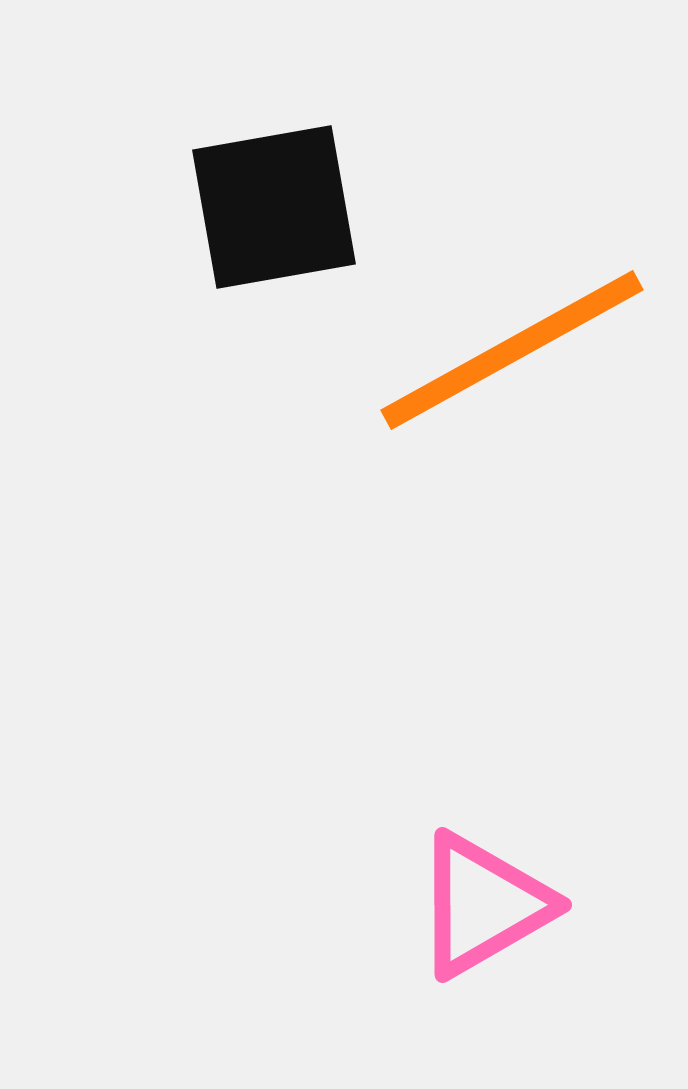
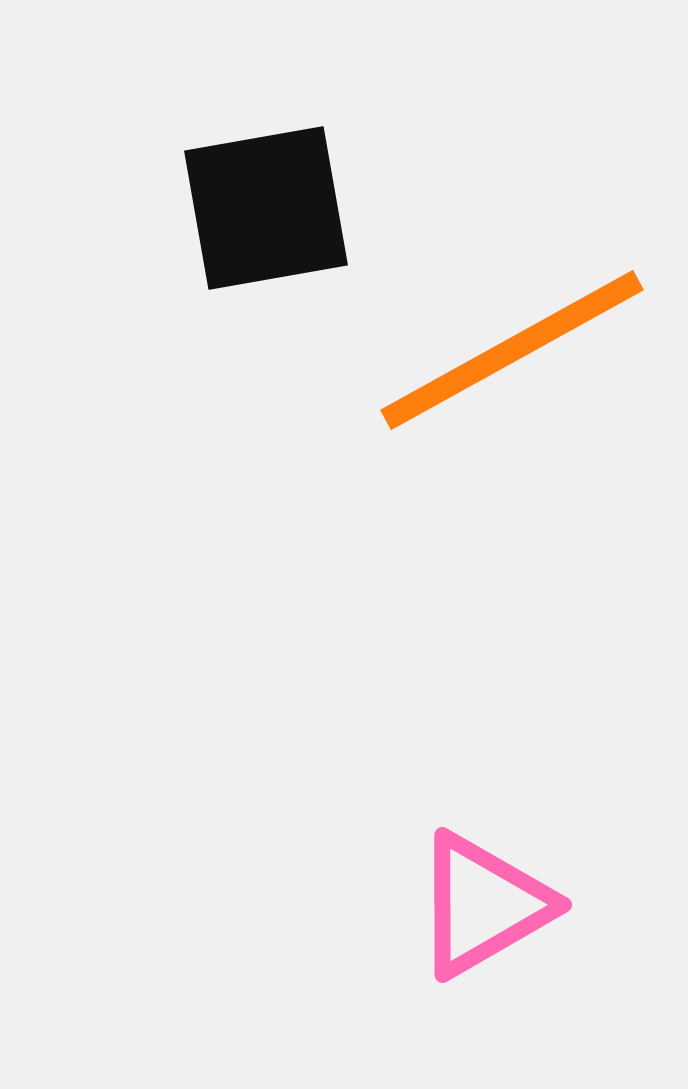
black square: moved 8 px left, 1 px down
